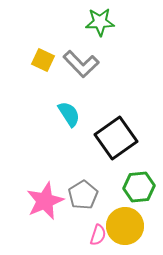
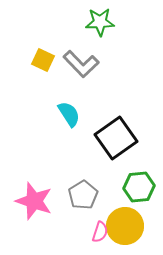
pink star: moved 11 px left; rotated 30 degrees counterclockwise
pink semicircle: moved 2 px right, 3 px up
